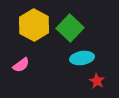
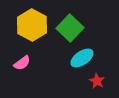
yellow hexagon: moved 2 px left
cyan ellipse: rotated 25 degrees counterclockwise
pink semicircle: moved 1 px right, 2 px up
